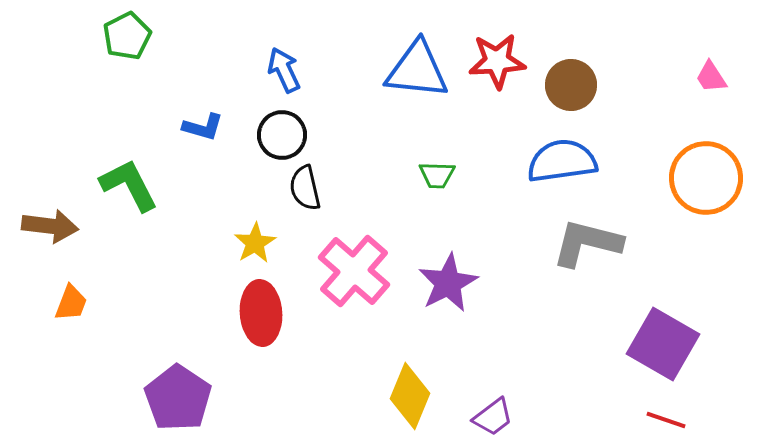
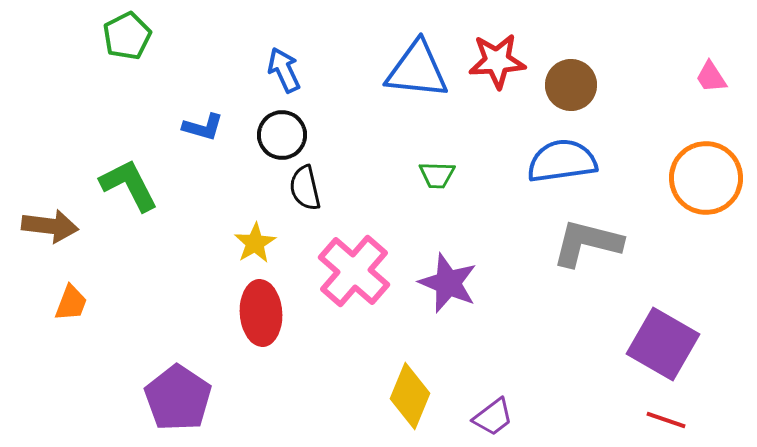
purple star: rotated 22 degrees counterclockwise
